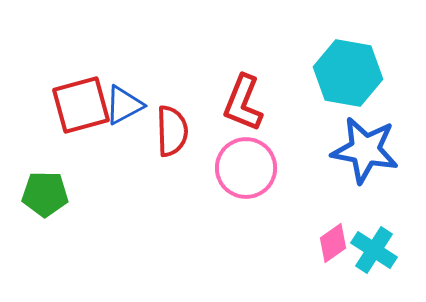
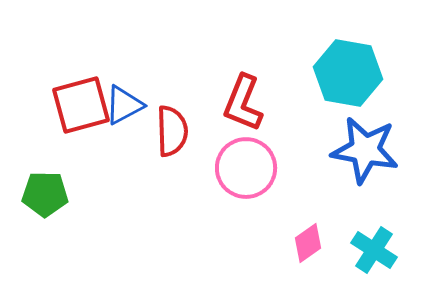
pink diamond: moved 25 px left
